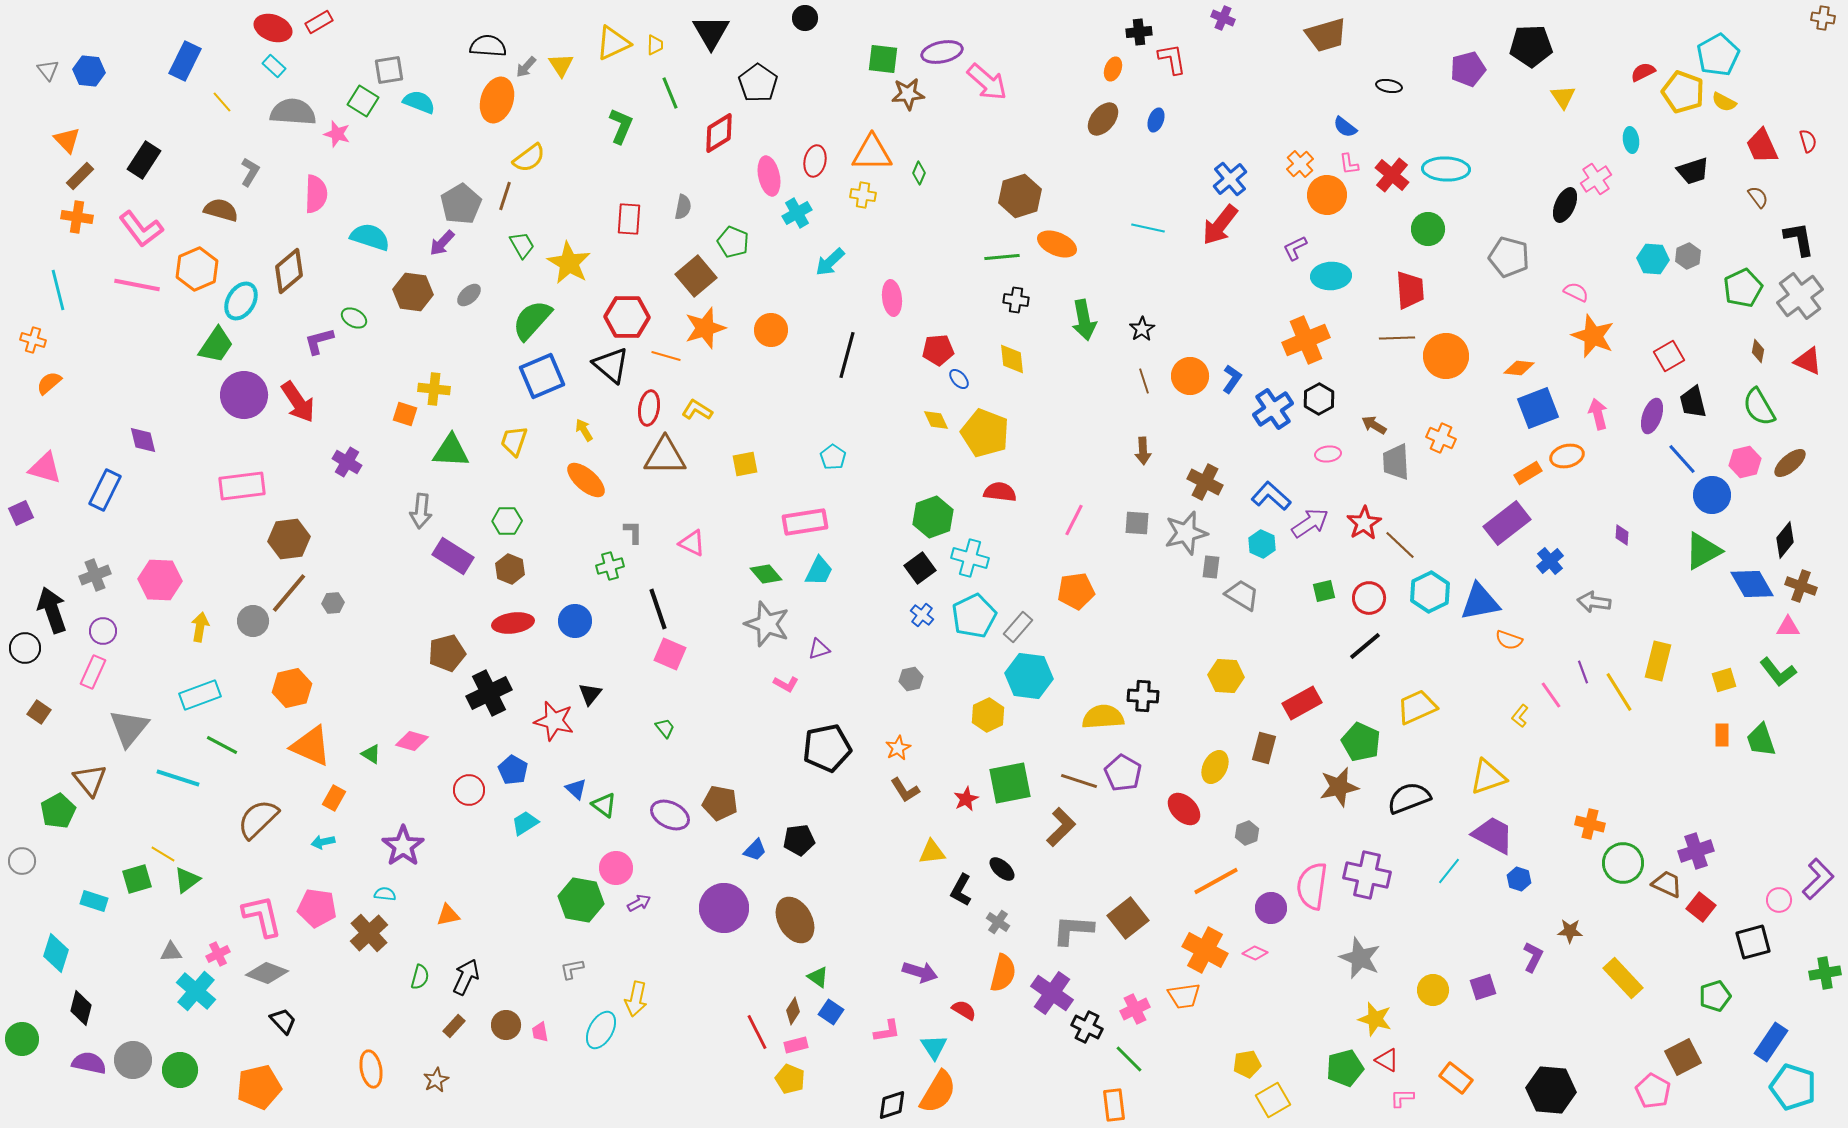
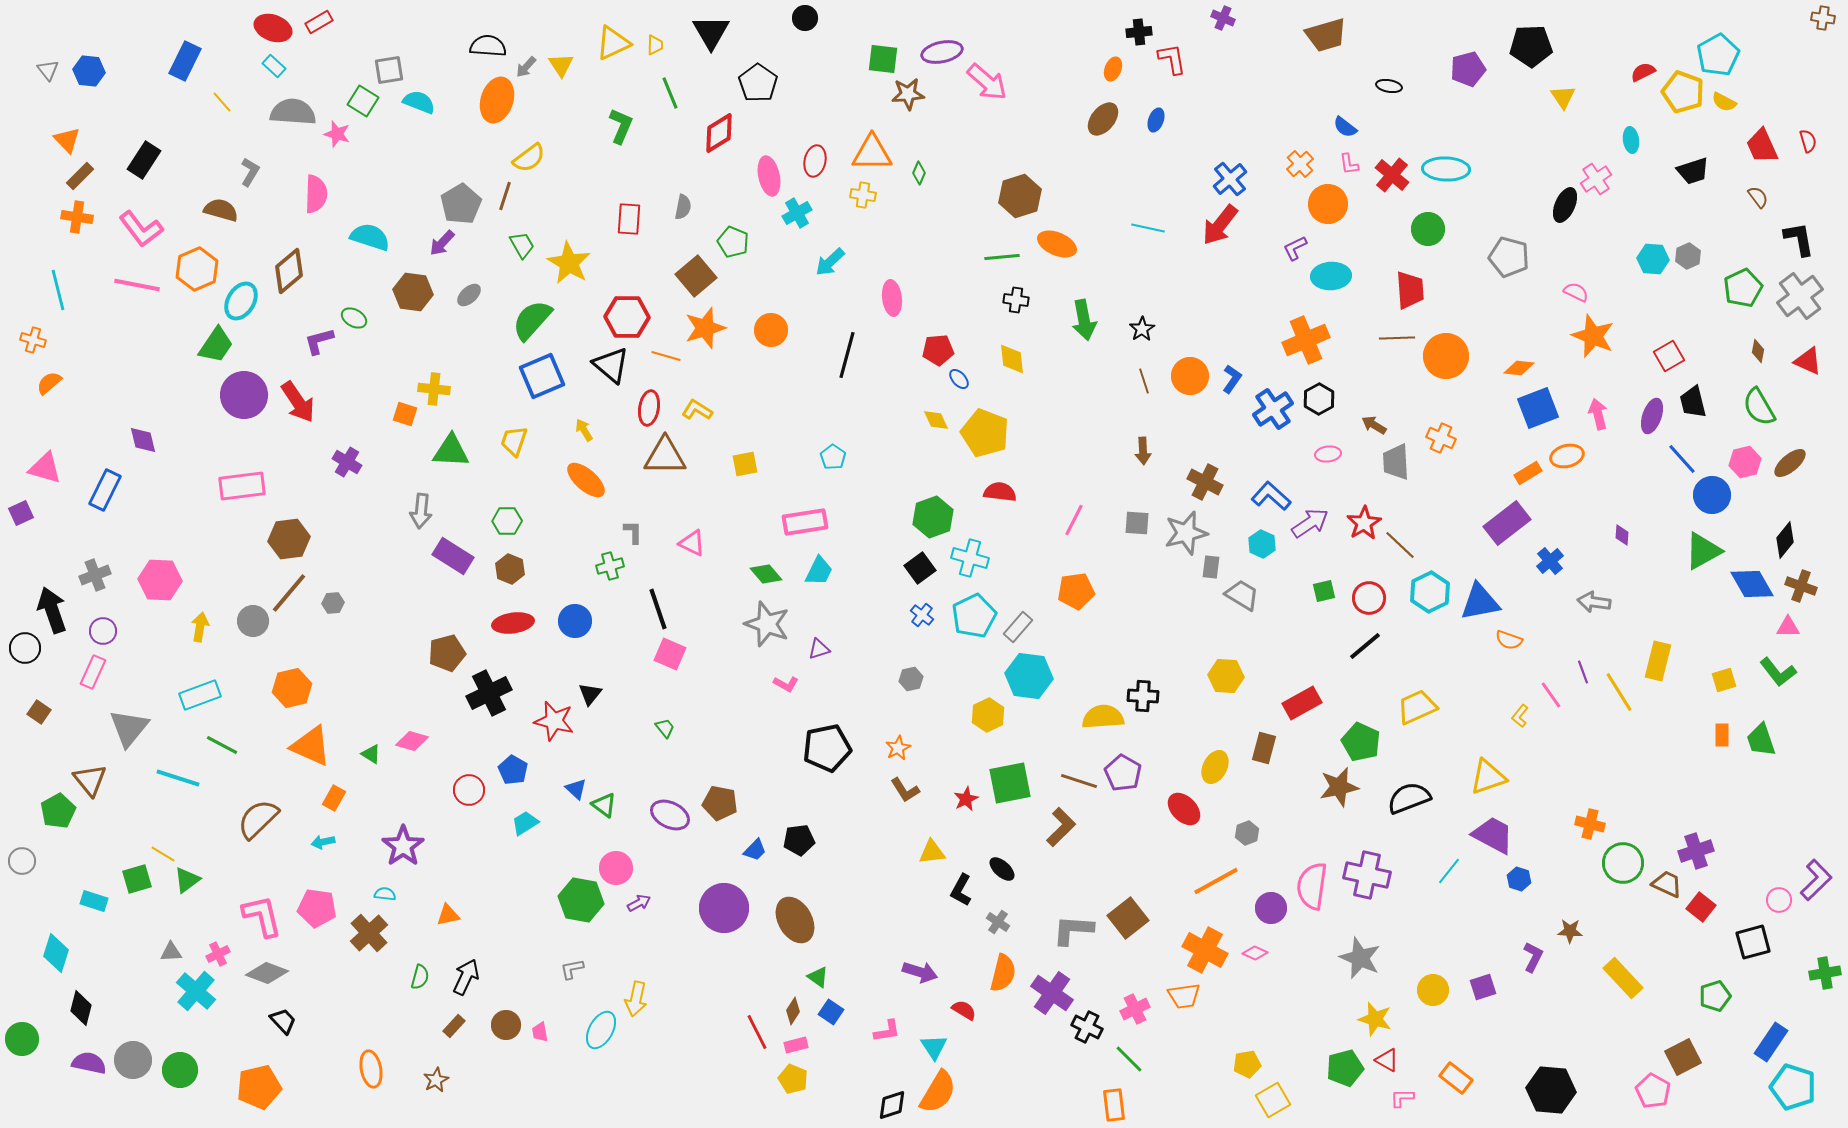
orange circle at (1327, 195): moved 1 px right, 9 px down
purple L-shape at (1818, 879): moved 2 px left, 1 px down
yellow pentagon at (790, 1079): moved 3 px right
